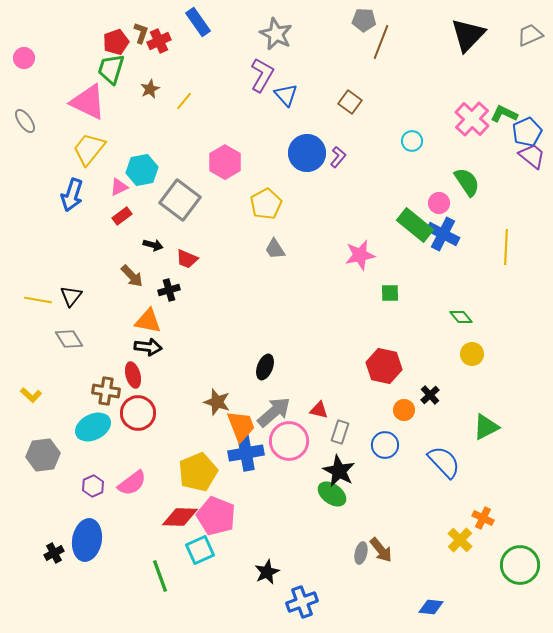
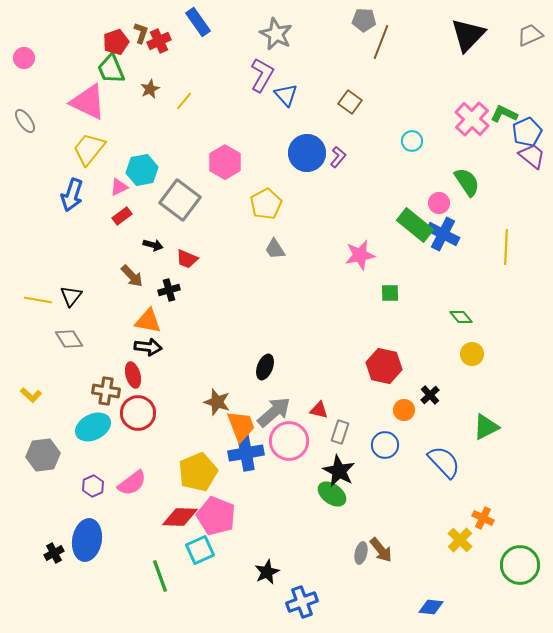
green trapezoid at (111, 69): rotated 40 degrees counterclockwise
